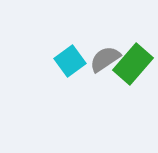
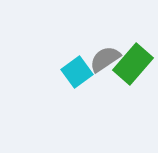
cyan square: moved 7 px right, 11 px down
